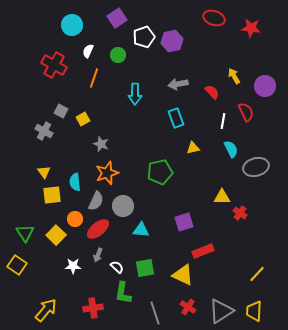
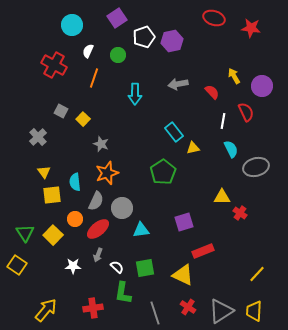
purple circle at (265, 86): moved 3 px left
cyan rectangle at (176, 118): moved 2 px left, 14 px down; rotated 18 degrees counterclockwise
yellow square at (83, 119): rotated 16 degrees counterclockwise
gray cross at (44, 131): moved 6 px left, 6 px down; rotated 18 degrees clockwise
green pentagon at (160, 172): moved 3 px right; rotated 20 degrees counterclockwise
gray circle at (123, 206): moved 1 px left, 2 px down
cyan triangle at (141, 230): rotated 12 degrees counterclockwise
yellow square at (56, 235): moved 3 px left
